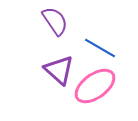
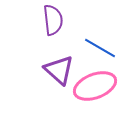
purple semicircle: moved 2 px left, 1 px up; rotated 28 degrees clockwise
pink ellipse: rotated 15 degrees clockwise
